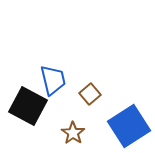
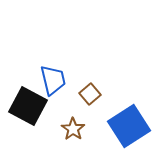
brown star: moved 4 px up
